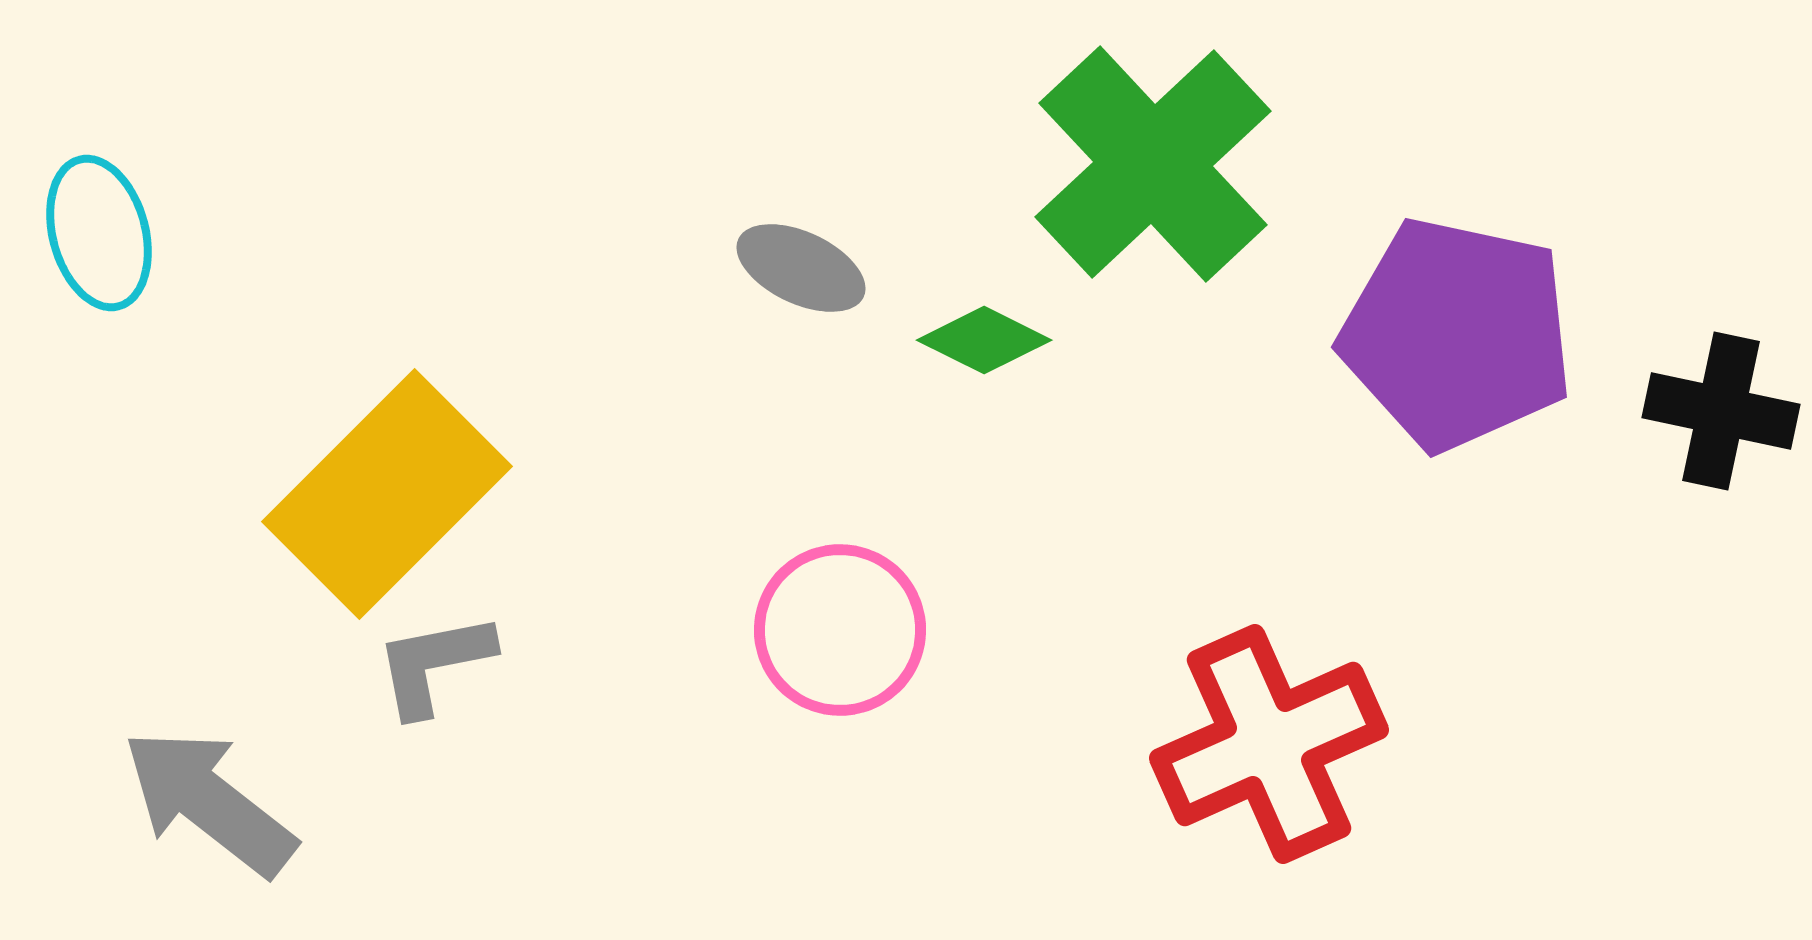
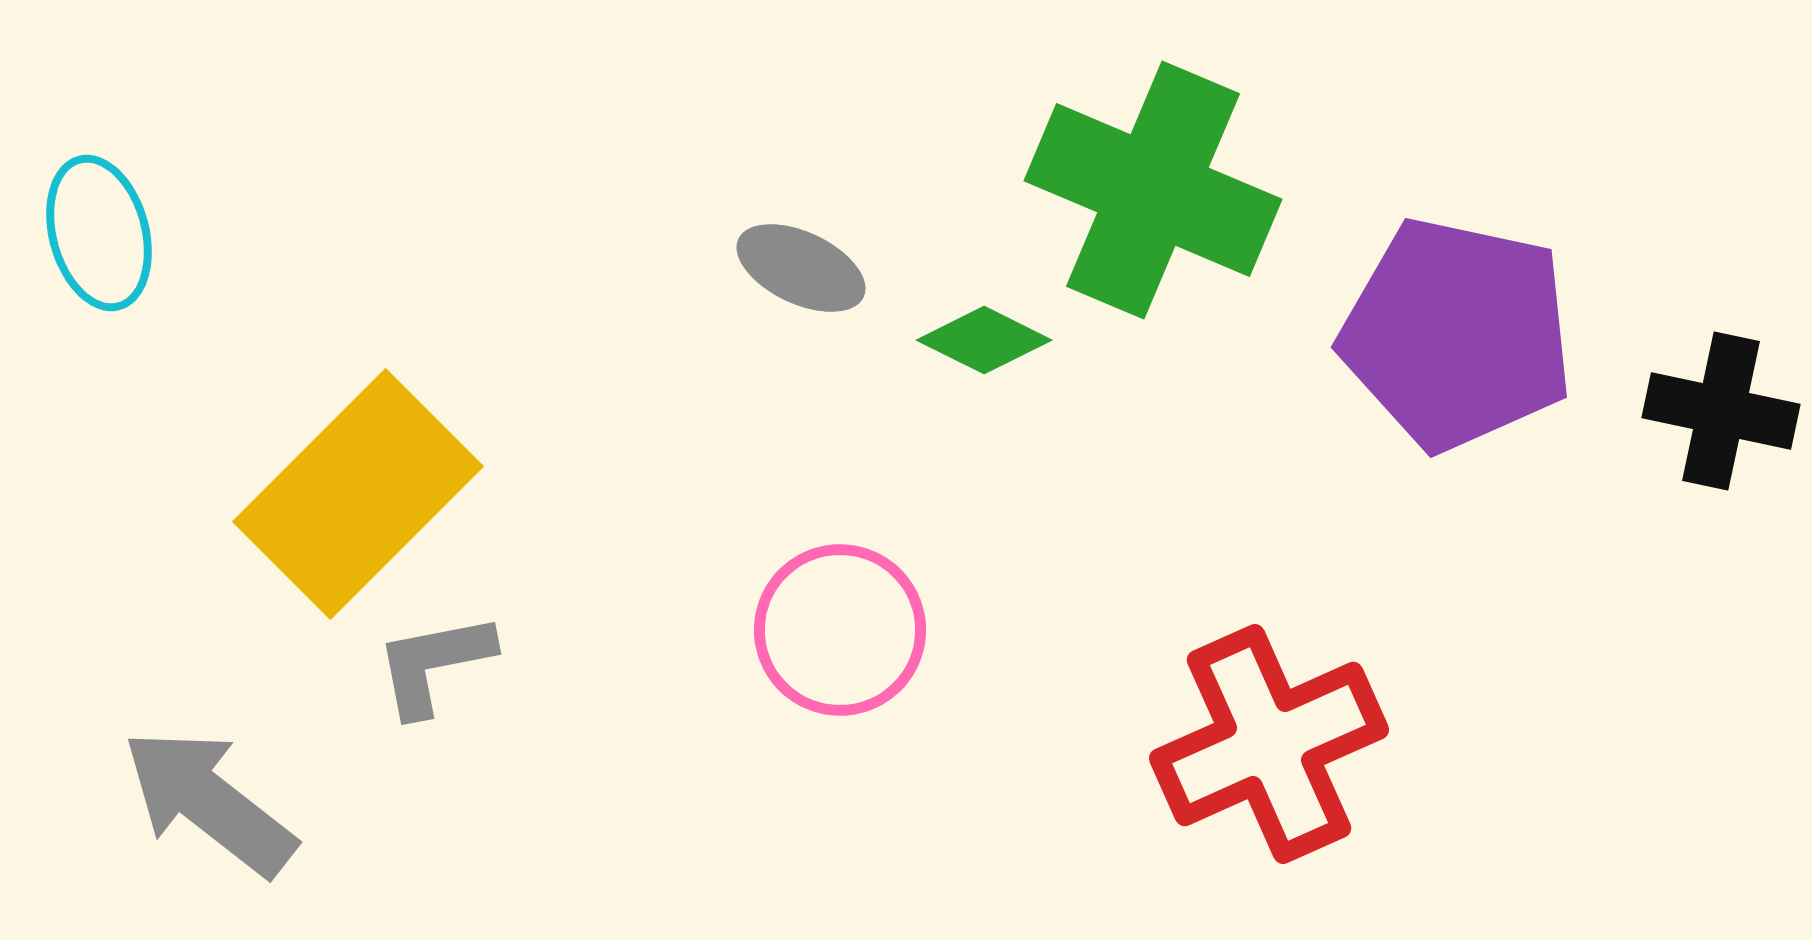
green cross: moved 26 px down; rotated 24 degrees counterclockwise
yellow rectangle: moved 29 px left
